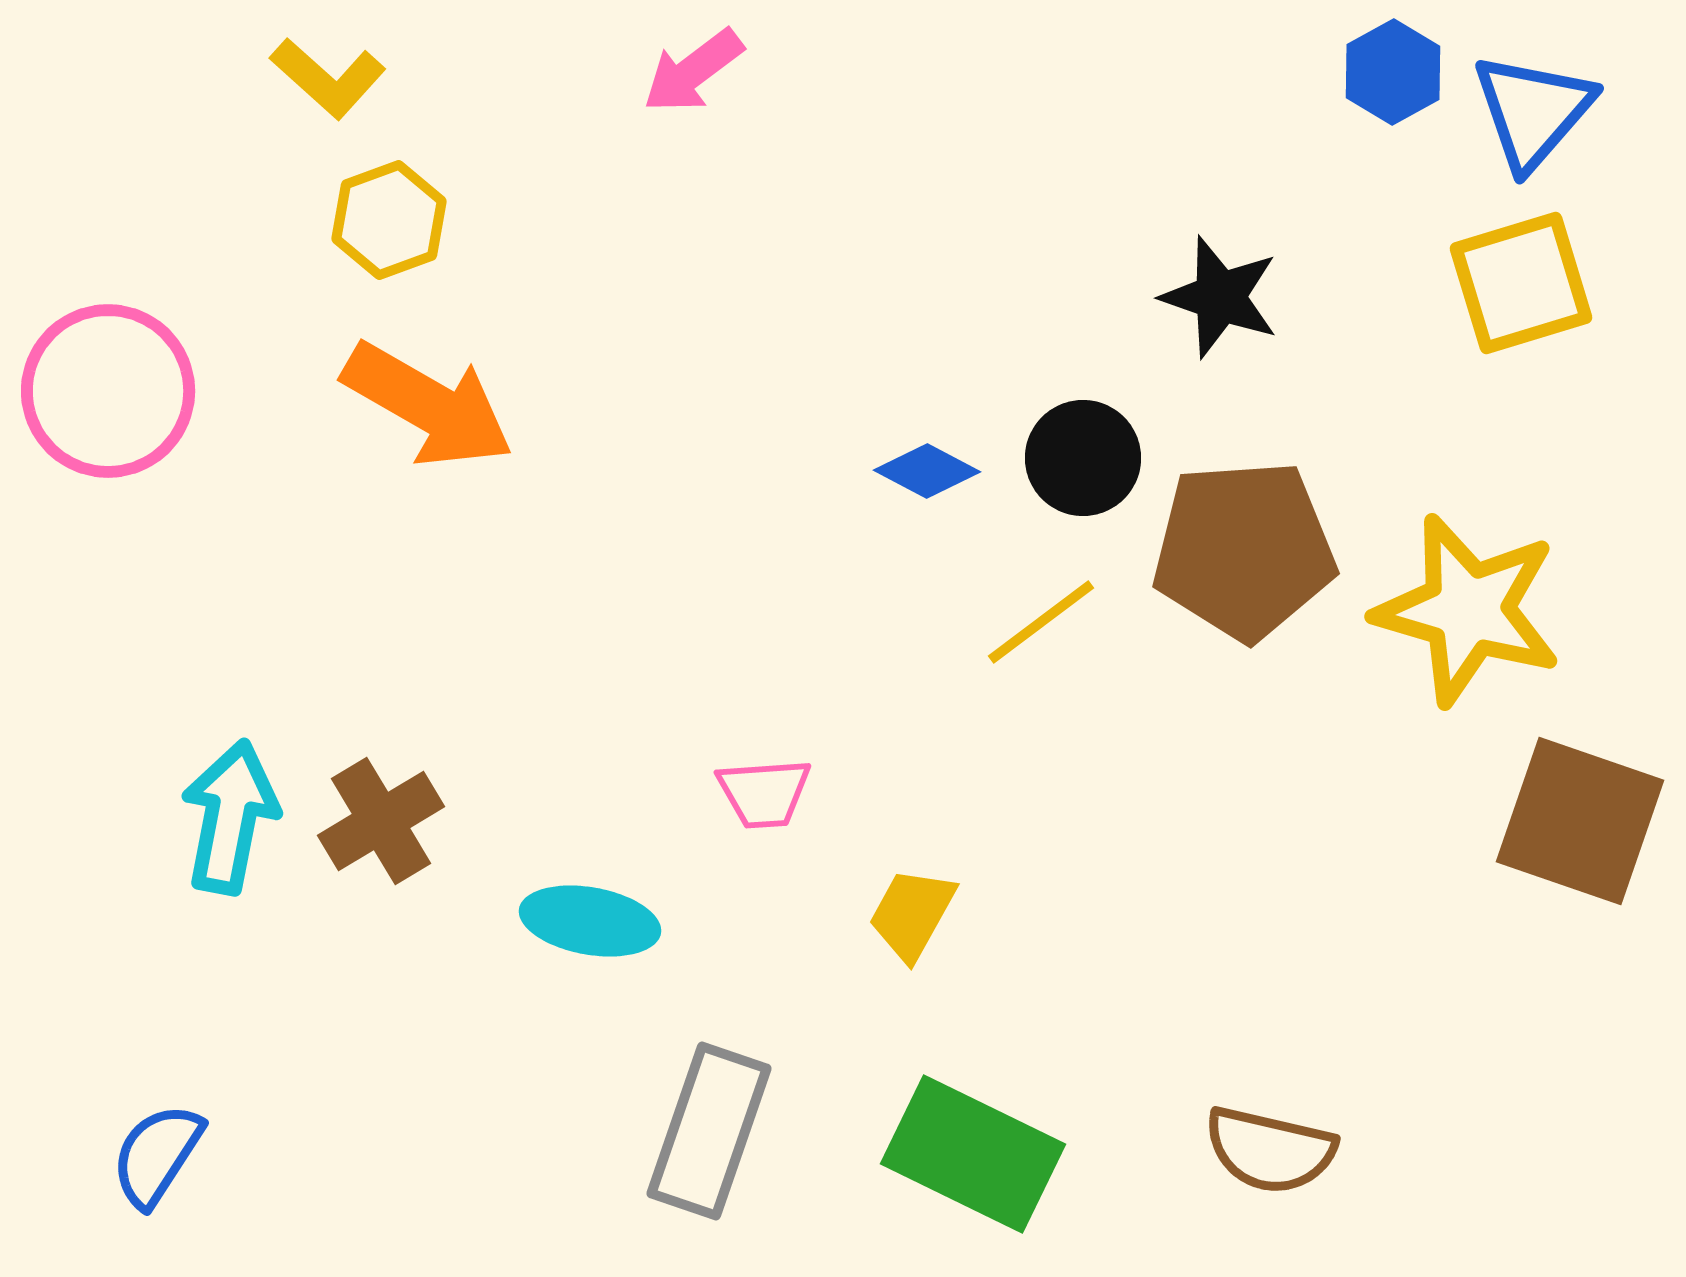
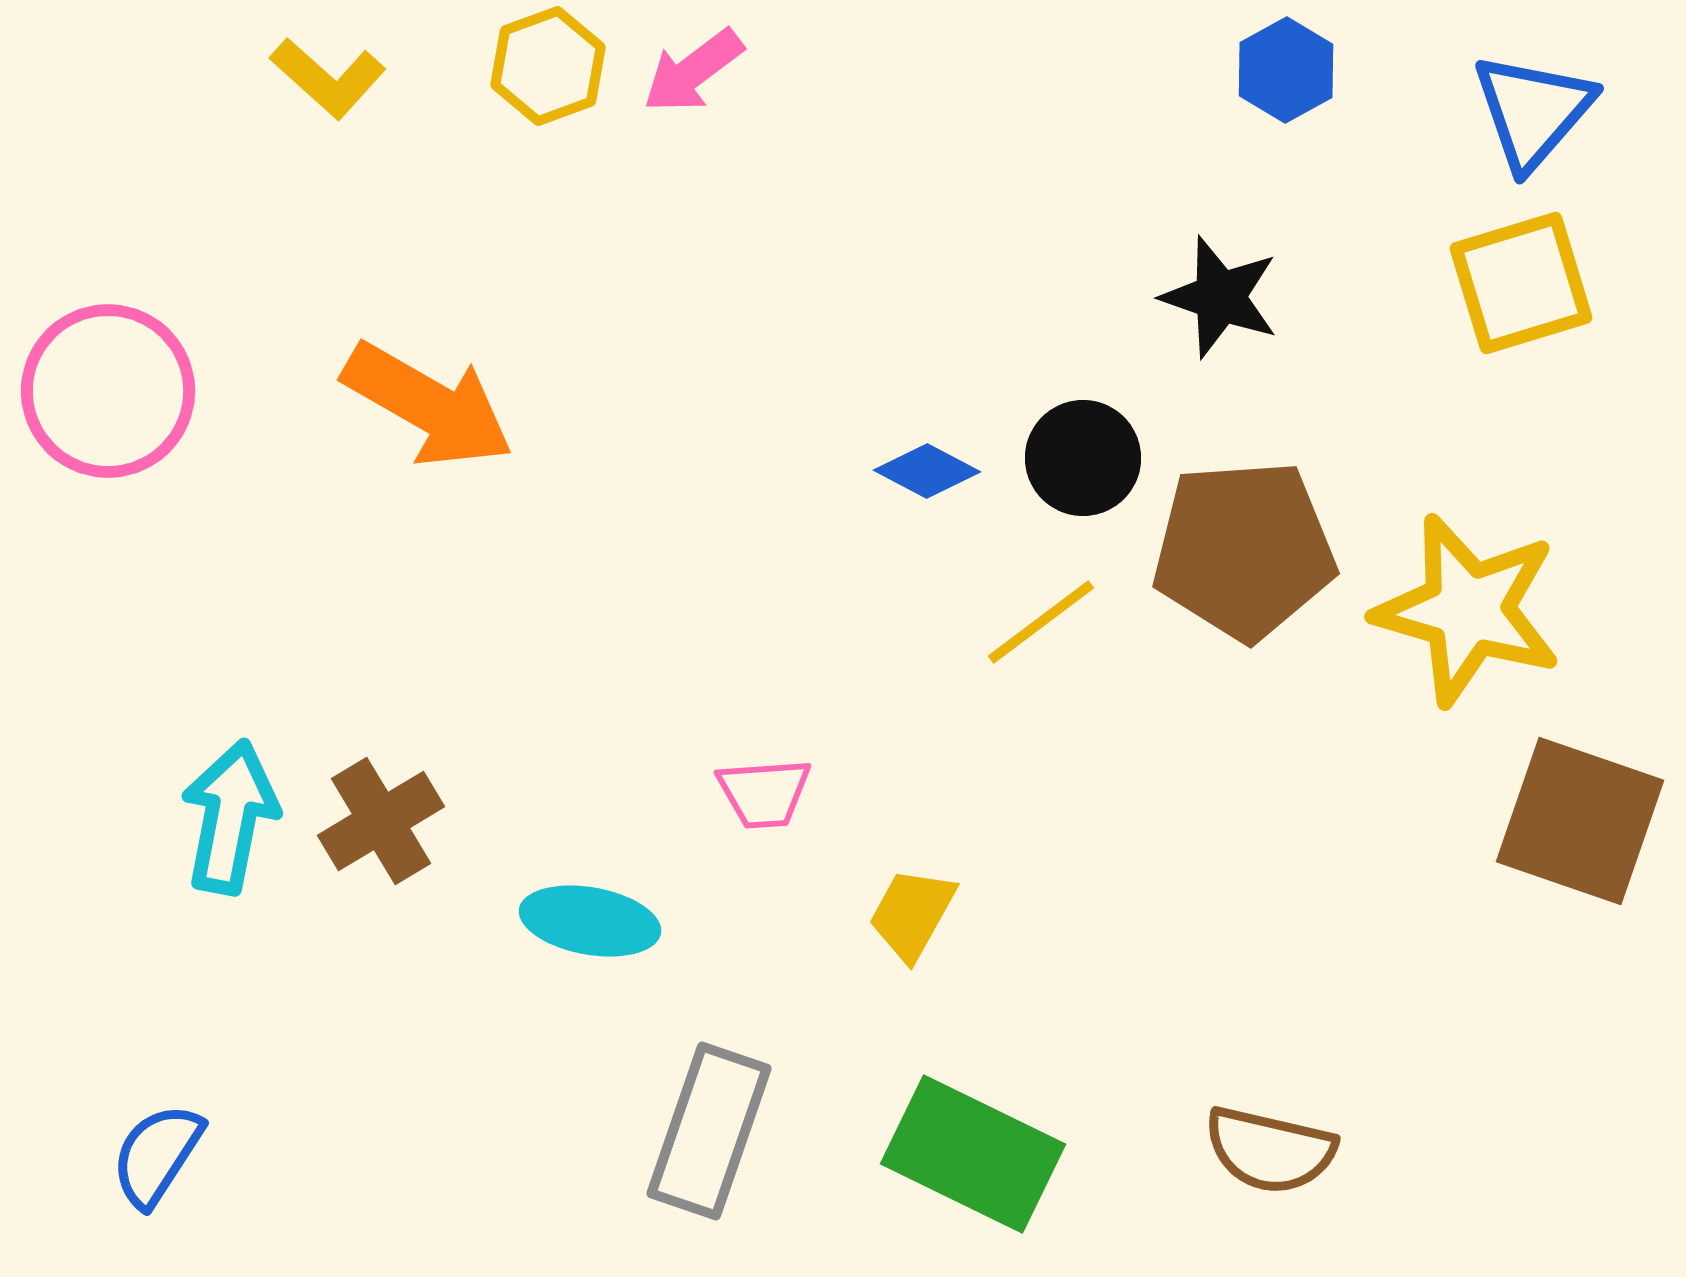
blue hexagon: moved 107 px left, 2 px up
yellow hexagon: moved 159 px right, 154 px up
